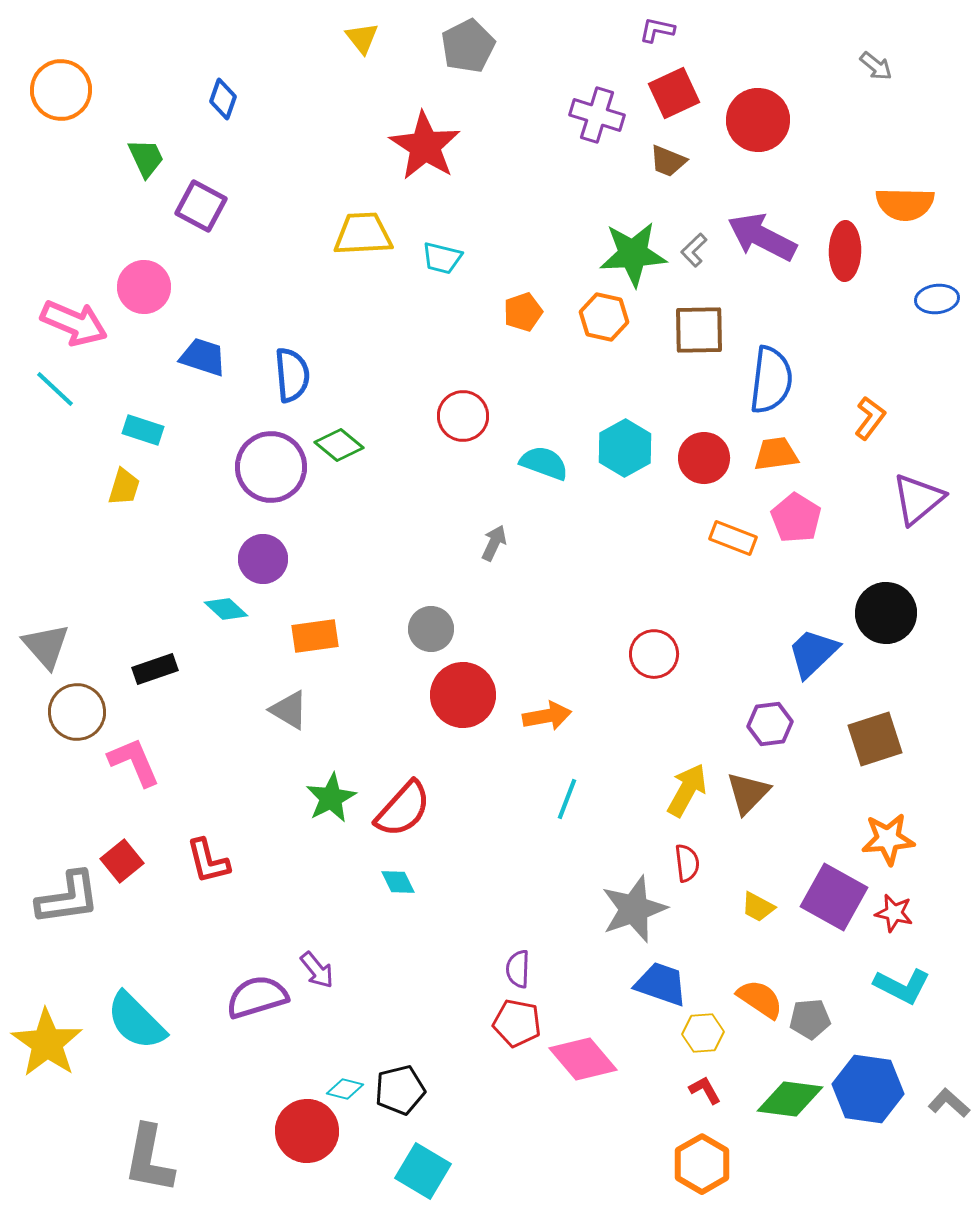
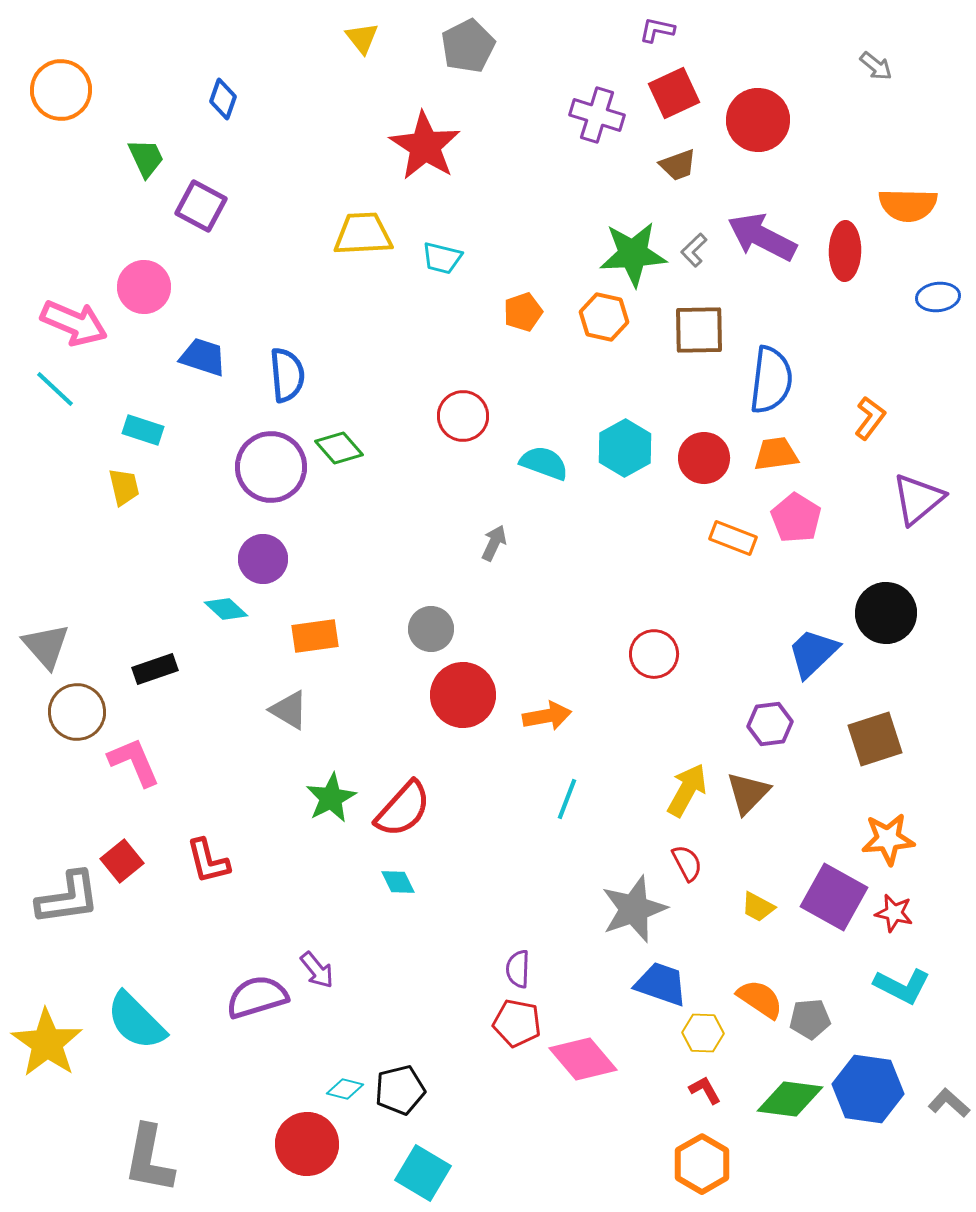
brown trapezoid at (668, 161): moved 10 px right, 4 px down; rotated 42 degrees counterclockwise
orange semicircle at (905, 204): moved 3 px right, 1 px down
blue ellipse at (937, 299): moved 1 px right, 2 px up
blue semicircle at (292, 375): moved 5 px left
green diamond at (339, 445): moved 3 px down; rotated 9 degrees clockwise
yellow trapezoid at (124, 487): rotated 30 degrees counterclockwise
red semicircle at (687, 863): rotated 21 degrees counterclockwise
yellow hexagon at (703, 1033): rotated 6 degrees clockwise
red circle at (307, 1131): moved 13 px down
cyan square at (423, 1171): moved 2 px down
